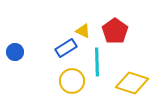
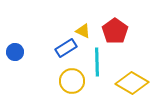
yellow diamond: rotated 12 degrees clockwise
